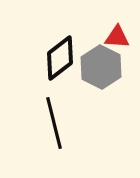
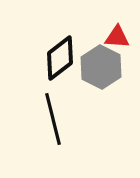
black line: moved 1 px left, 4 px up
